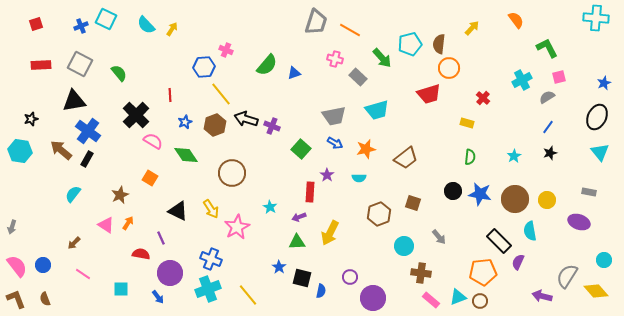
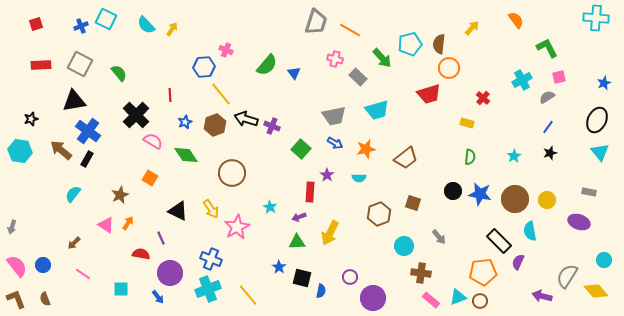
blue triangle at (294, 73): rotated 48 degrees counterclockwise
black ellipse at (597, 117): moved 3 px down
